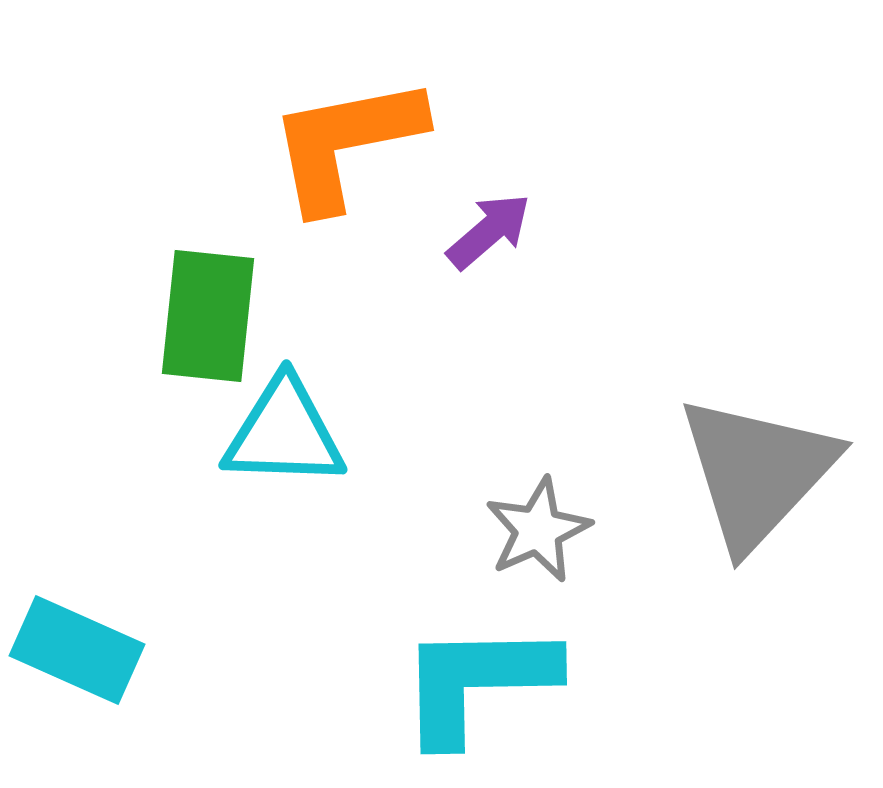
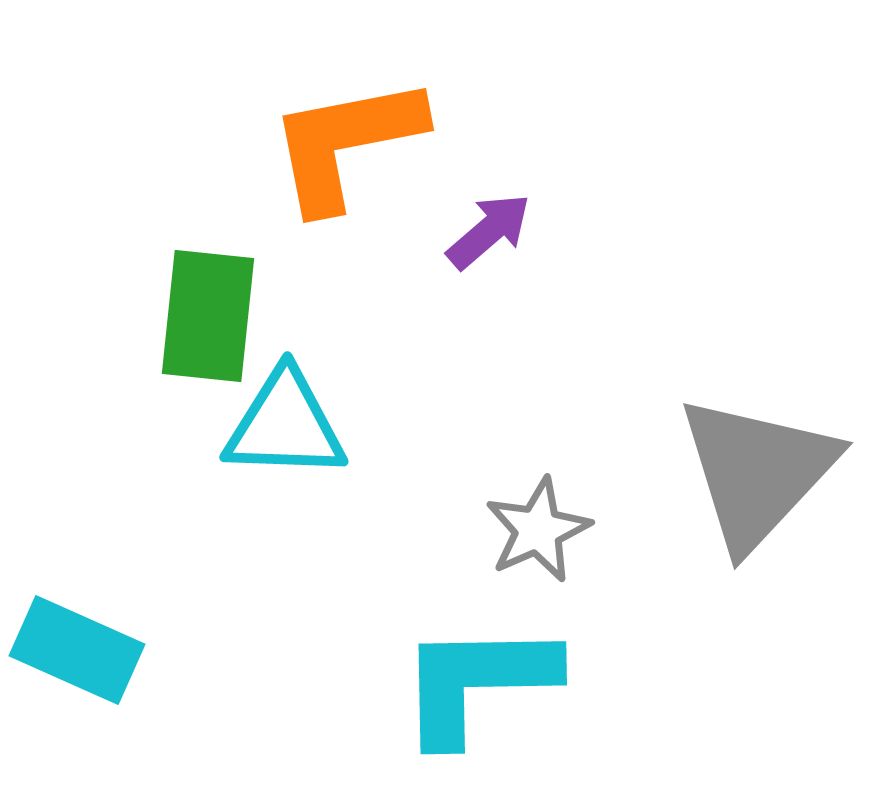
cyan triangle: moved 1 px right, 8 px up
